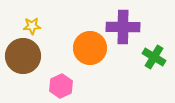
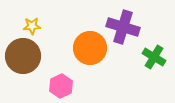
purple cross: rotated 16 degrees clockwise
